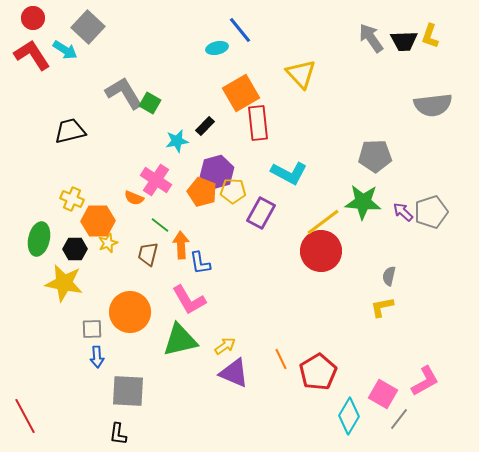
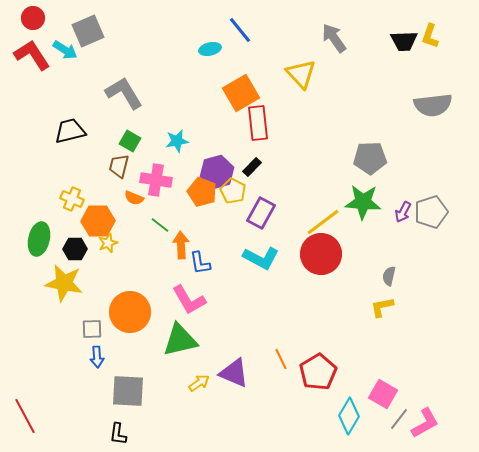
gray square at (88, 27): moved 4 px down; rotated 24 degrees clockwise
gray arrow at (371, 38): moved 37 px left
cyan ellipse at (217, 48): moved 7 px left, 1 px down
green square at (150, 103): moved 20 px left, 38 px down
black rectangle at (205, 126): moved 47 px right, 41 px down
gray pentagon at (375, 156): moved 5 px left, 2 px down
cyan L-shape at (289, 173): moved 28 px left, 85 px down
pink cross at (156, 180): rotated 24 degrees counterclockwise
yellow pentagon at (233, 191): rotated 25 degrees clockwise
purple arrow at (403, 212): rotated 105 degrees counterclockwise
red circle at (321, 251): moved 3 px down
brown trapezoid at (148, 254): moved 29 px left, 88 px up
yellow arrow at (225, 346): moved 26 px left, 37 px down
pink L-shape at (425, 381): moved 42 px down
